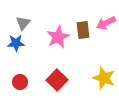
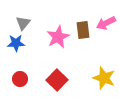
red circle: moved 3 px up
